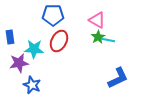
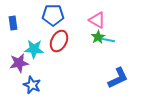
blue rectangle: moved 3 px right, 14 px up
